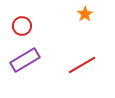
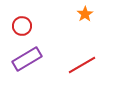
purple rectangle: moved 2 px right, 1 px up
